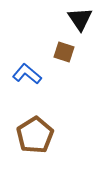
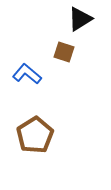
black triangle: rotated 32 degrees clockwise
